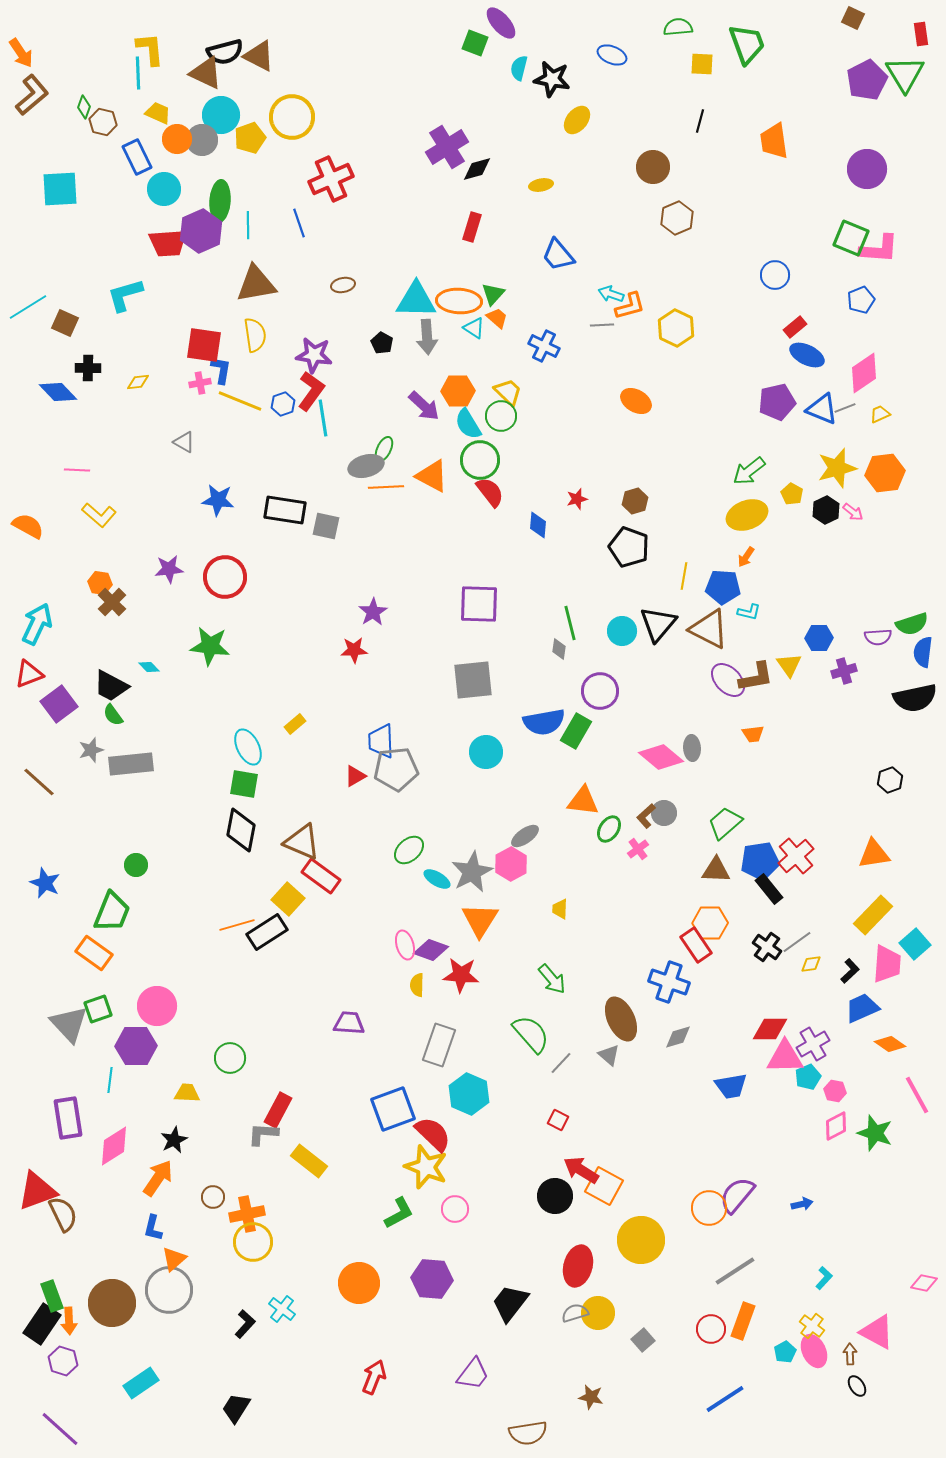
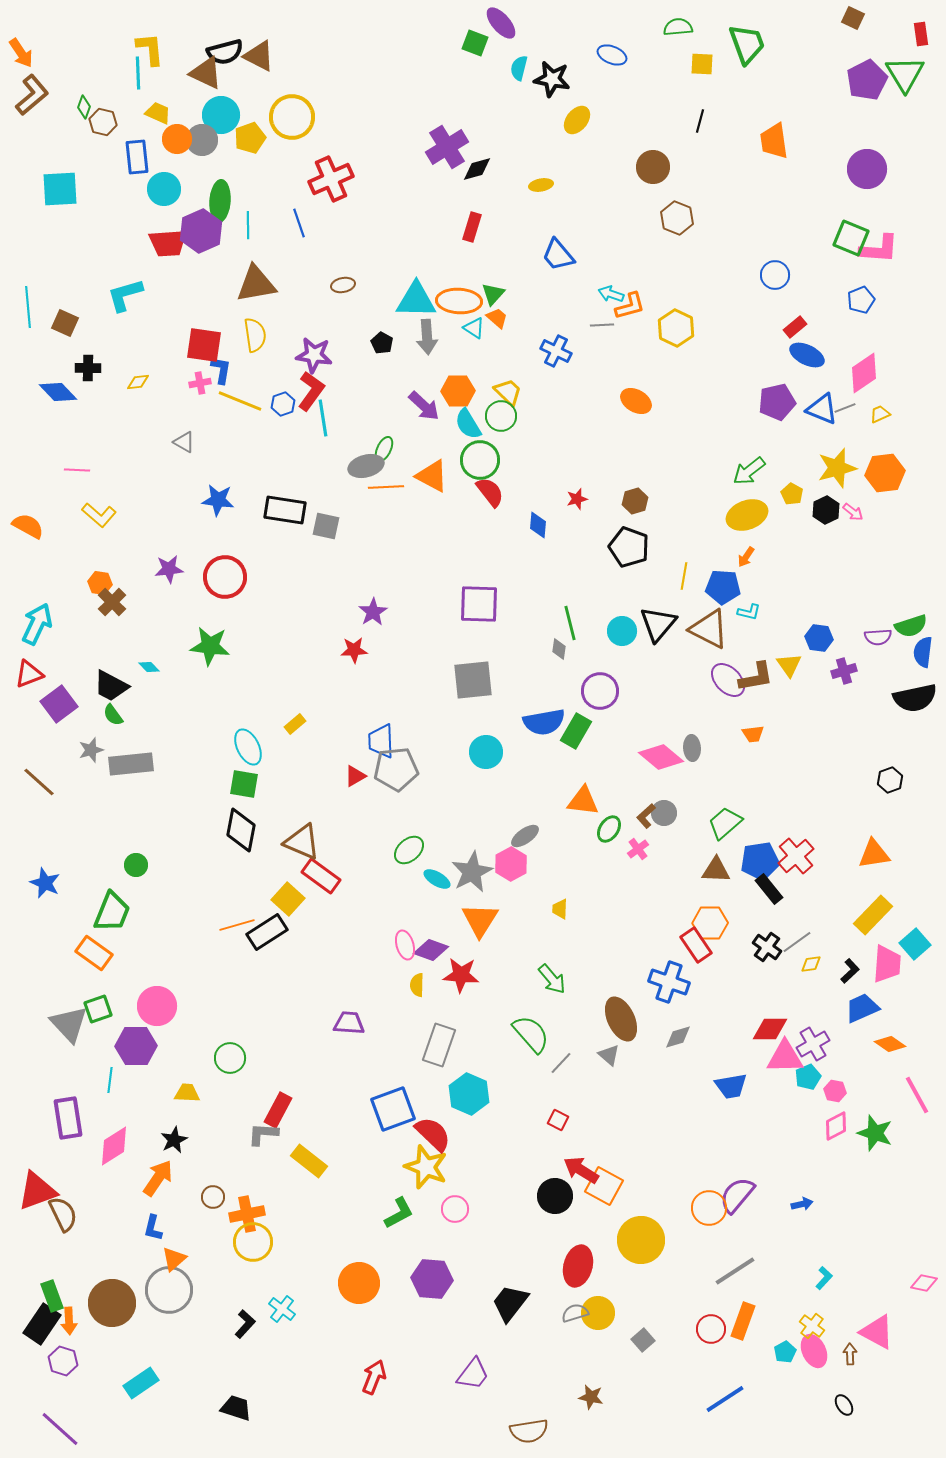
blue rectangle at (137, 157): rotated 20 degrees clockwise
brown hexagon at (677, 218): rotated 16 degrees counterclockwise
cyan line at (28, 307): rotated 63 degrees counterclockwise
blue cross at (544, 346): moved 12 px right, 5 px down
green semicircle at (912, 624): moved 1 px left, 2 px down
blue hexagon at (819, 638): rotated 8 degrees clockwise
black ellipse at (857, 1386): moved 13 px left, 19 px down
black trapezoid at (236, 1408): rotated 76 degrees clockwise
brown semicircle at (528, 1433): moved 1 px right, 2 px up
